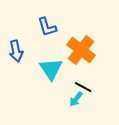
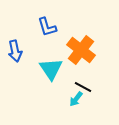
blue arrow: moved 1 px left
